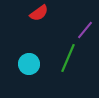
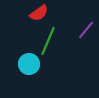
purple line: moved 1 px right
green line: moved 20 px left, 17 px up
